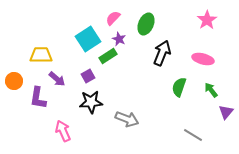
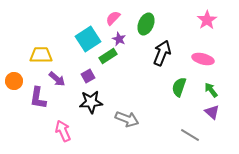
purple triangle: moved 14 px left; rotated 28 degrees counterclockwise
gray line: moved 3 px left
